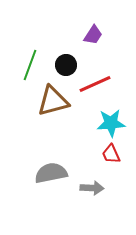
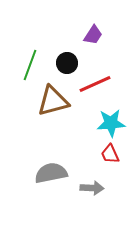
black circle: moved 1 px right, 2 px up
red trapezoid: moved 1 px left
